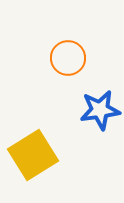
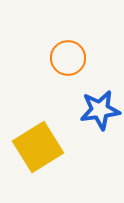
yellow square: moved 5 px right, 8 px up
